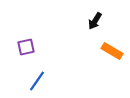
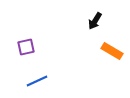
blue line: rotated 30 degrees clockwise
